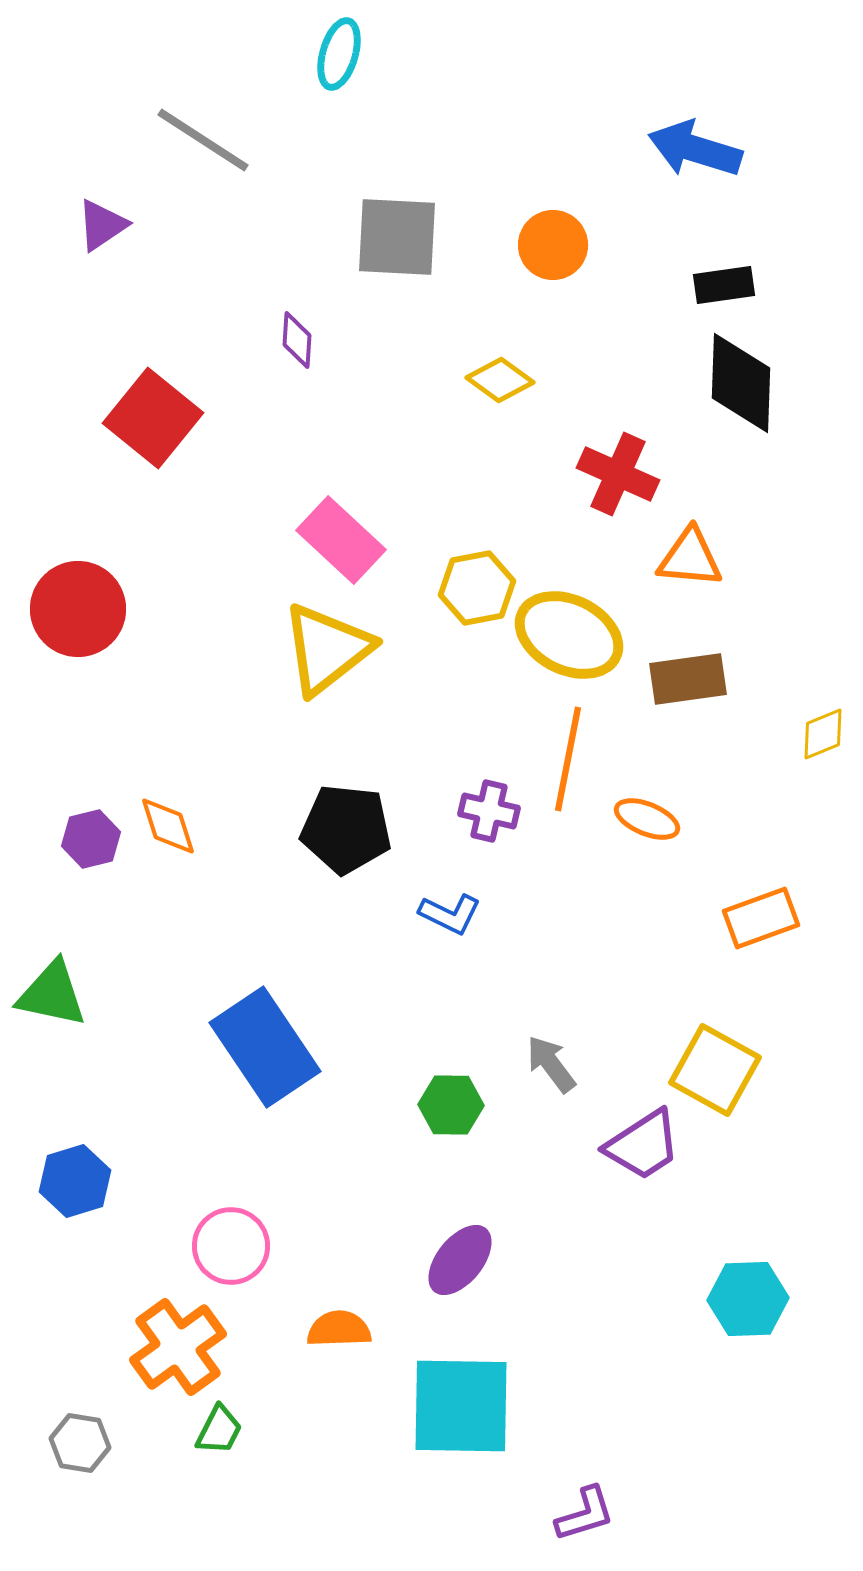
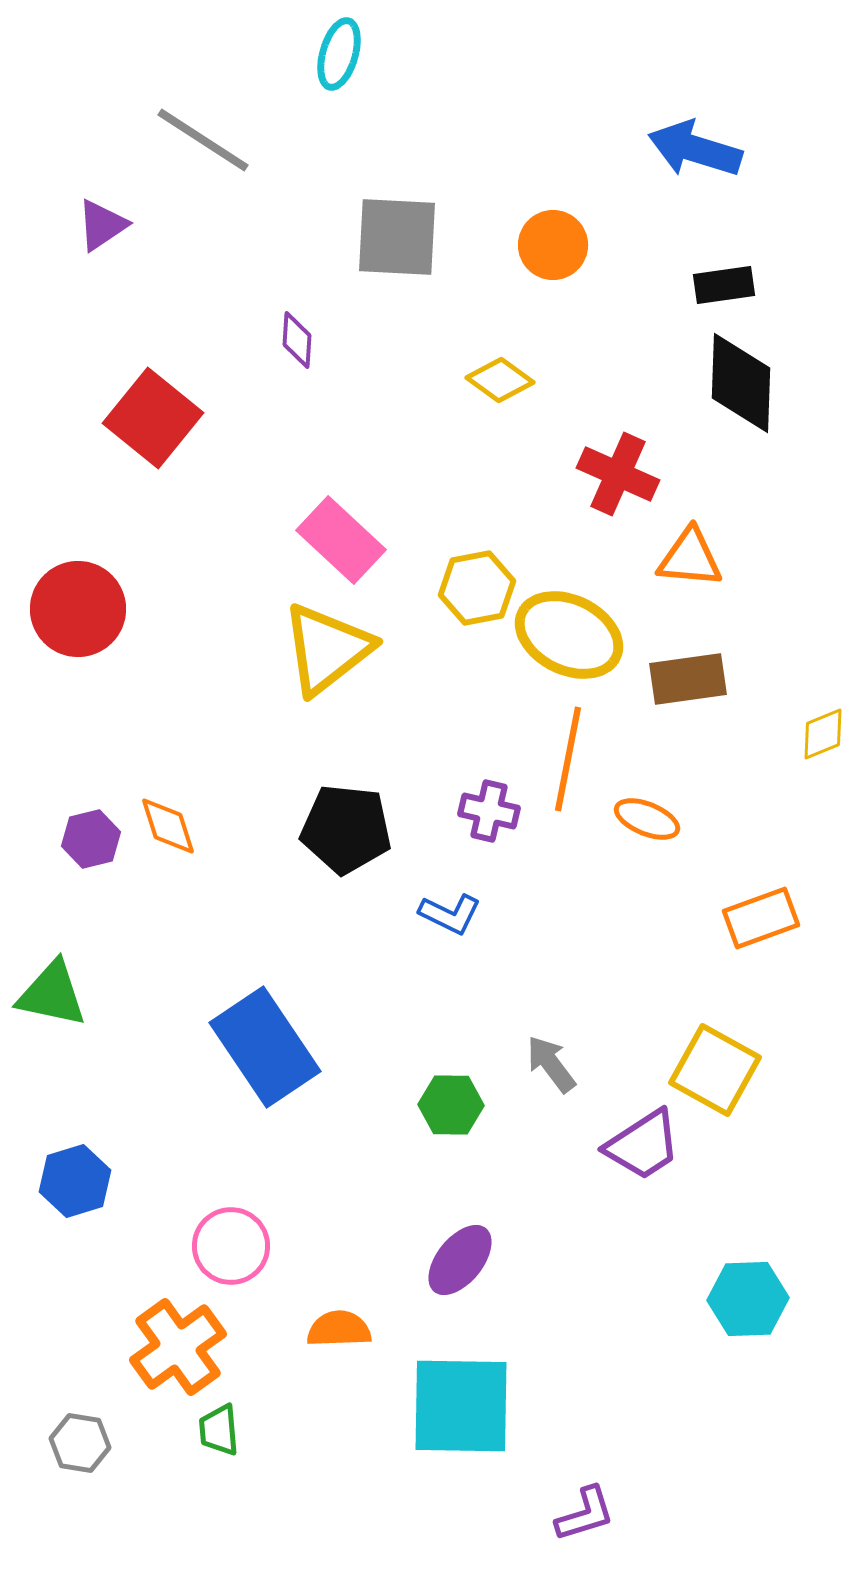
green trapezoid at (219, 1430): rotated 148 degrees clockwise
